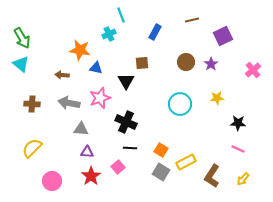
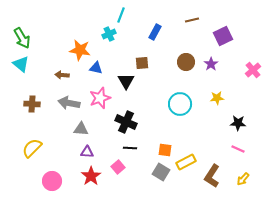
cyan line: rotated 42 degrees clockwise
orange square: moved 4 px right; rotated 24 degrees counterclockwise
